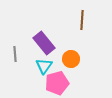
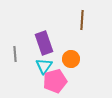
purple rectangle: rotated 20 degrees clockwise
pink pentagon: moved 2 px left, 2 px up
